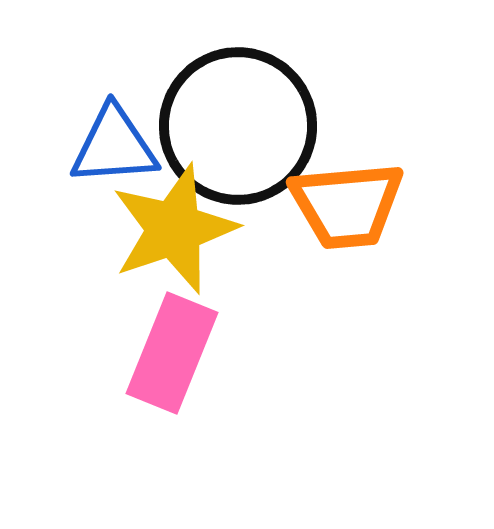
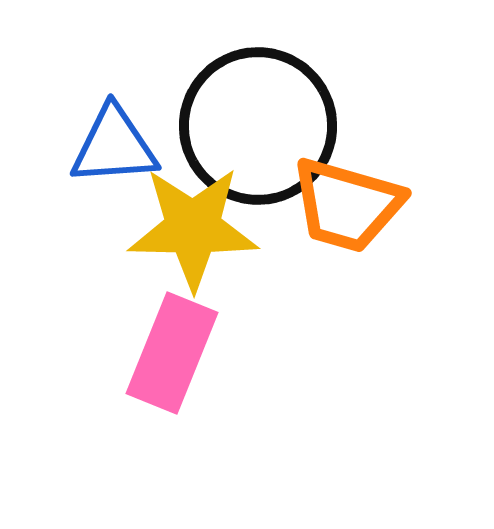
black circle: moved 20 px right
orange trapezoid: rotated 21 degrees clockwise
yellow star: moved 19 px right, 1 px up; rotated 20 degrees clockwise
